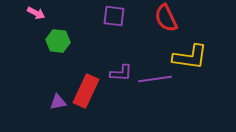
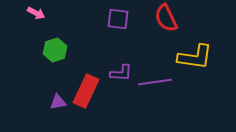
purple square: moved 4 px right, 3 px down
green hexagon: moved 3 px left, 9 px down; rotated 25 degrees counterclockwise
yellow L-shape: moved 5 px right
purple line: moved 3 px down
